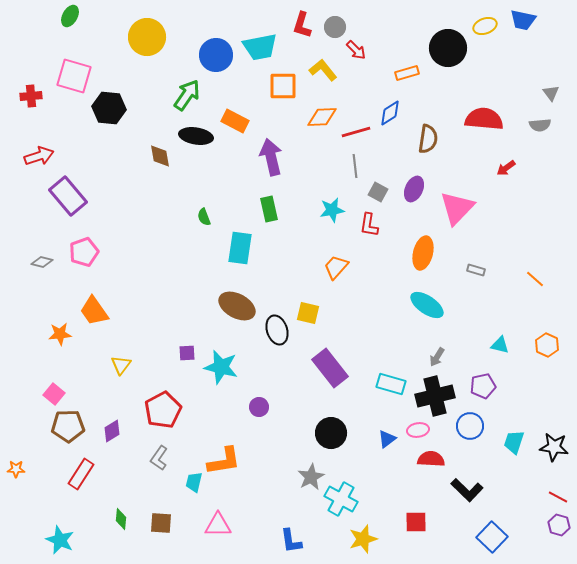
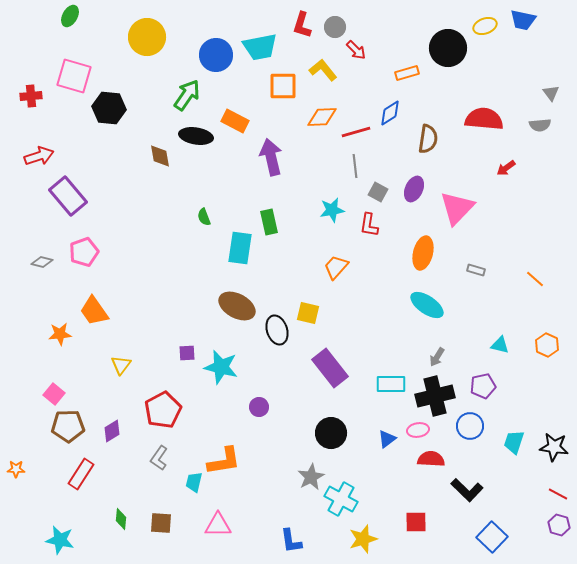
green rectangle at (269, 209): moved 13 px down
cyan rectangle at (391, 384): rotated 16 degrees counterclockwise
red line at (558, 497): moved 3 px up
cyan star at (60, 540): rotated 12 degrees counterclockwise
